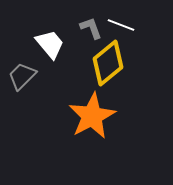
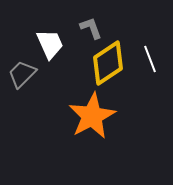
white line: moved 29 px right, 34 px down; rotated 48 degrees clockwise
white trapezoid: rotated 16 degrees clockwise
yellow diamond: rotated 6 degrees clockwise
gray trapezoid: moved 2 px up
